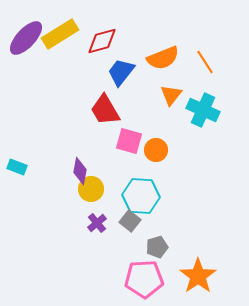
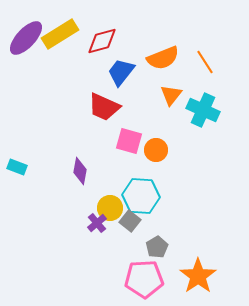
red trapezoid: moved 1 px left, 3 px up; rotated 36 degrees counterclockwise
yellow circle: moved 19 px right, 19 px down
gray pentagon: rotated 15 degrees counterclockwise
